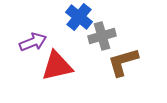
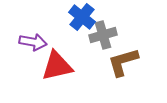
blue cross: moved 3 px right
gray cross: moved 1 px right, 1 px up
purple arrow: rotated 32 degrees clockwise
